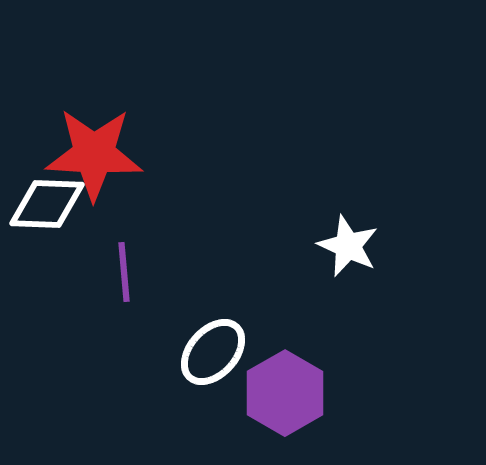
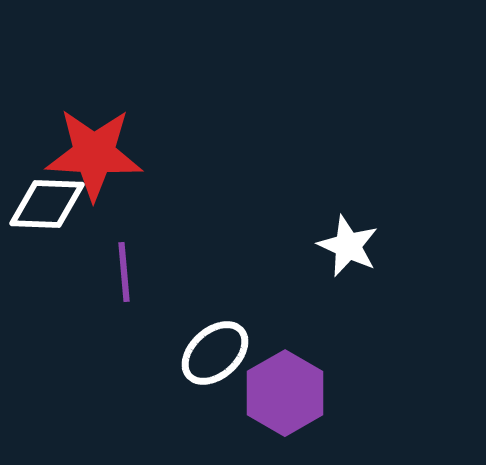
white ellipse: moved 2 px right, 1 px down; rotated 6 degrees clockwise
